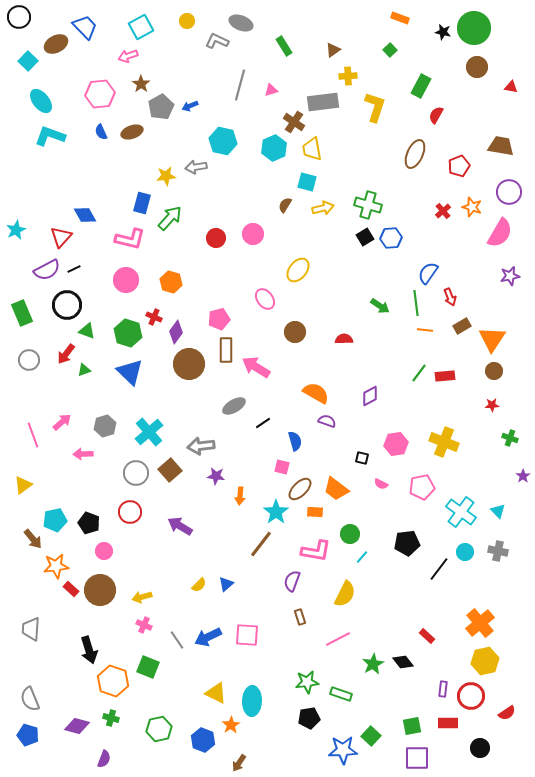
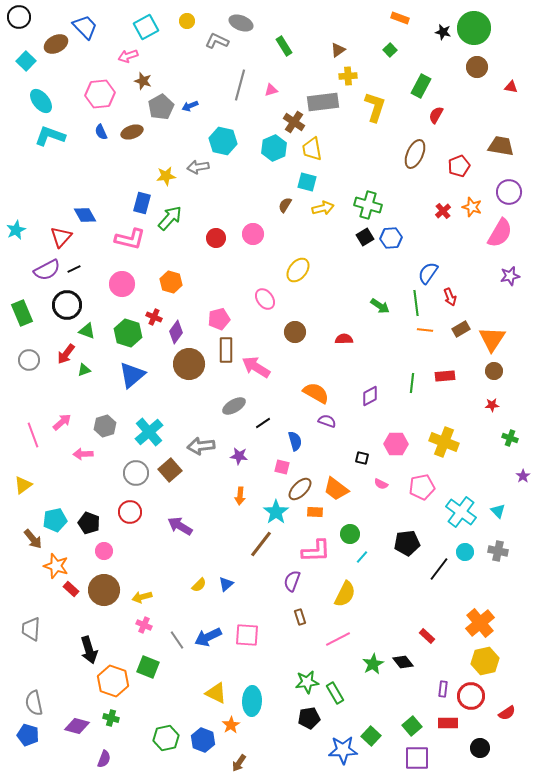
cyan square at (141, 27): moved 5 px right
brown triangle at (333, 50): moved 5 px right
cyan square at (28, 61): moved 2 px left
brown star at (141, 84): moved 2 px right, 3 px up; rotated 18 degrees counterclockwise
gray arrow at (196, 167): moved 2 px right
pink circle at (126, 280): moved 4 px left, 4 px down
brown rectangle at (462, 326): moved 1 px left, 3 px down
blue triangle at (130, 372): moved 2 px right, 3 px down; rotated 36 degrees clockwise
green line at (419, 373): moved 7 px left, 10 px down; rotated 30 degrees counterclockwise
pink hexagon at (396, 444): rotated 10 degrees clockwise
purple star at (216, 476): moved 23 px right, 20 px up
pink L-shape at (316, 551): rotated 12 degrees counterclockwise
orange star at (56, 566): rotated 25 degrees clockwise
brown circle at (100, 590): moved 4 px right
green rectangle at (341, 694): moved 6 px left, 1 px up; rotated 40 degrees clockwise
gray semicircle at (30, 699): moved 4 px right, 4 px down; rotated 10 degrees clockwise
green square at (412, 726): rotated 30 degrees counterclockwise
green hexagon at (159, 729): moved 7 px right, 9 px down
